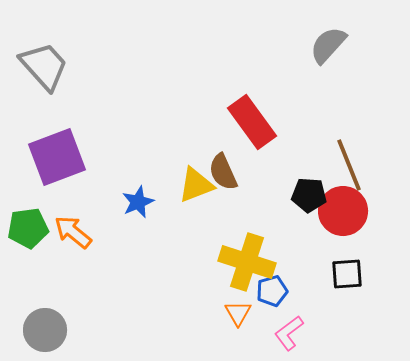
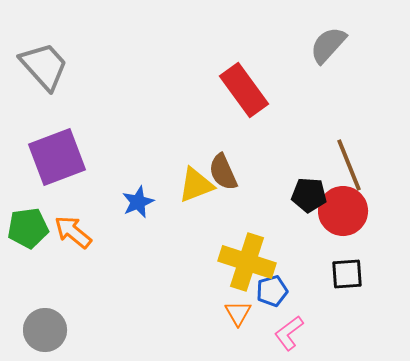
red rectangle: moved 8 px left, 32 px up
